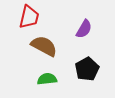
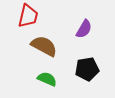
red trapezoid: moved 1 px left, 1 px up
black pentagon: rotated 20 degrees clockwise
green semicircle: rotated 30 degrees clockwise
